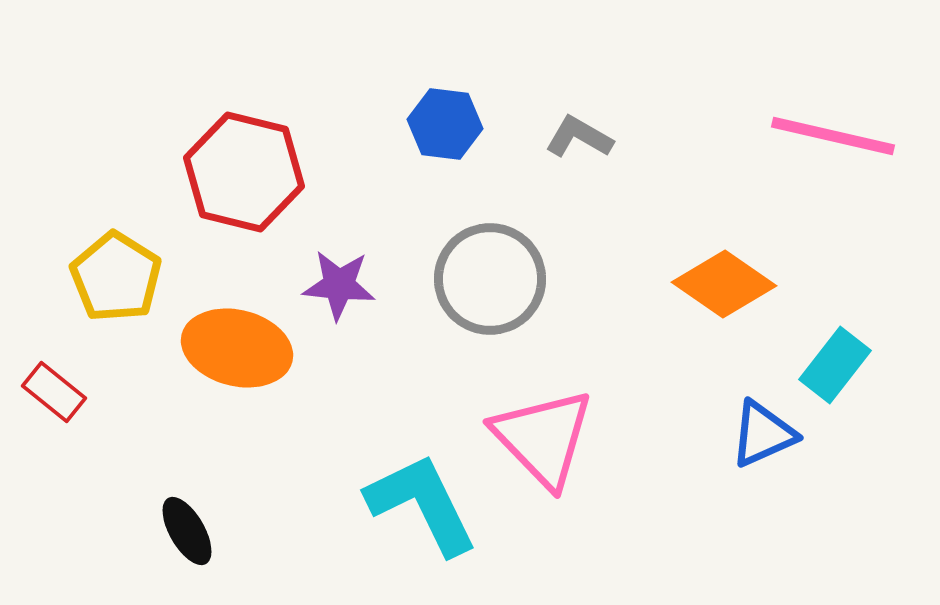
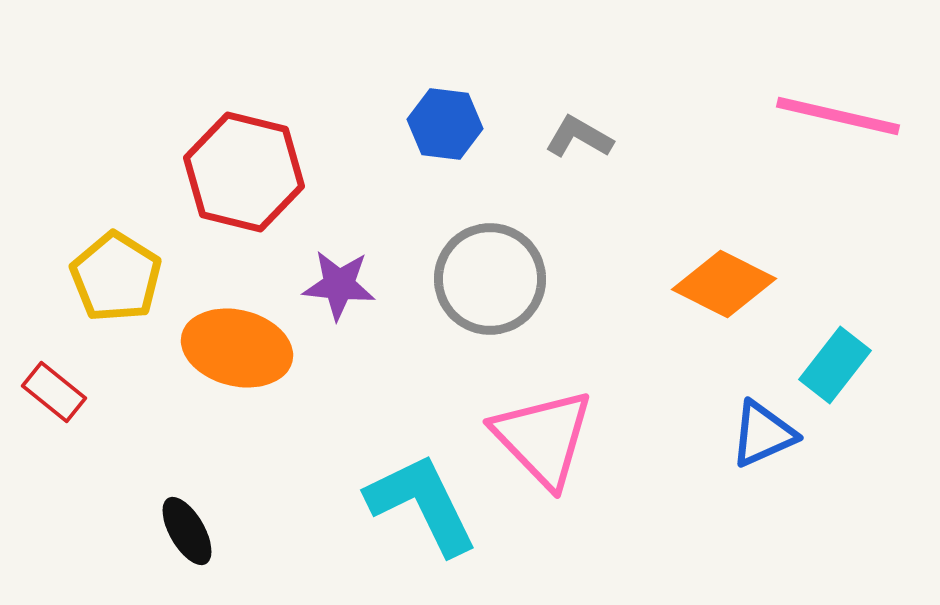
pink line: moved 5 px right, 20 px up
orange diamond: rotated 8 degrees counterclockwise
